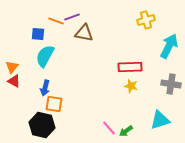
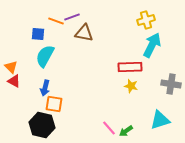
cyan arrow: moved 17 px left, 1 px up
orange triangle: moved 1 px left; rotated 24 degrees counterclockwise
